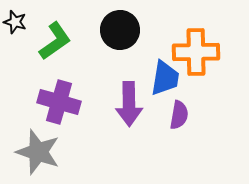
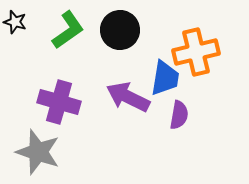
green L-shape: moved 13 px right, 11 px up
orange cross: rotated 12 degrees counterclockwise
purple arrow: moved 1 px left, 7 px up; rotated 117 degrees clockwise
